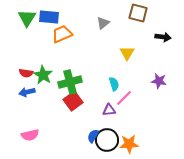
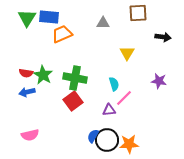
brown square: rotated 18 degrees counterclockwise
gray triangle: rotated 40 degrees clockwise
green cross: moved 5 px right, 4 px up; rotated 25 degrees clockwise
